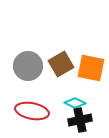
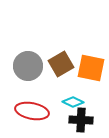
cyan diamond: moved 2 px left, 1 px up
black cross: moved 1 px right; rotated 15 degrees clockwise
